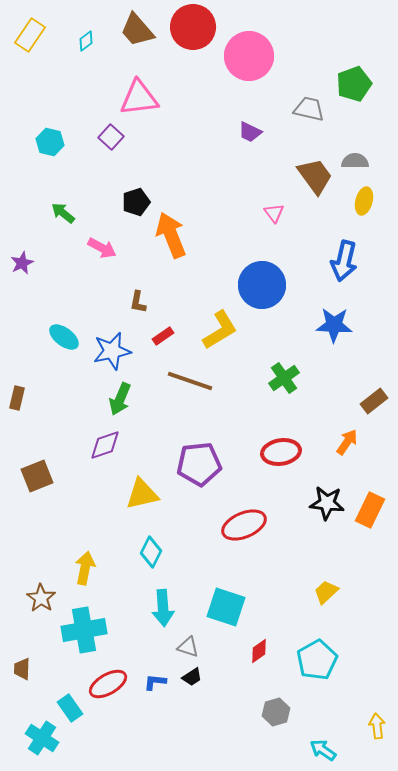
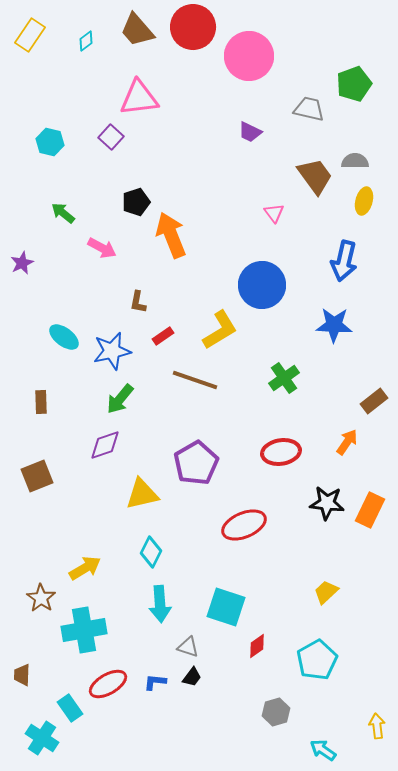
brown line at (190, 381): moved 5 px right, 1 px up
brown rectangle at (17, 398): moved 24 px right, 4 px down; rotated 15 degrees counterclockwise
green arrow at (120, 399): rotated 16 degrees clockwise
purple pentagon at (199, 464): moved 3 px left, 1 px up; rotated 24 degrees counterclockwise
yellow arrow at (85, 568): rotated 48 degrees clockwise
cyan arrow at (163, 608): moved 3 px left, 4 px up
red diamond at (259, 651): moved 2 px left, 5 px up
brown trapezoid at (22, 669): moved 6 px down
black trapezoid at (192, 677): rotated 20 degrees counterclockwise
